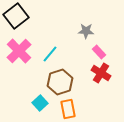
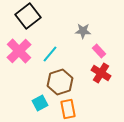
black square: moved 12 px right
gray star: moved 3 px left
pink rectangle: moved 1 px up
cyan square: rotated 14 degrees clockwise
